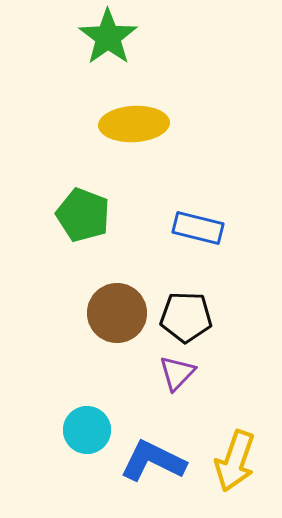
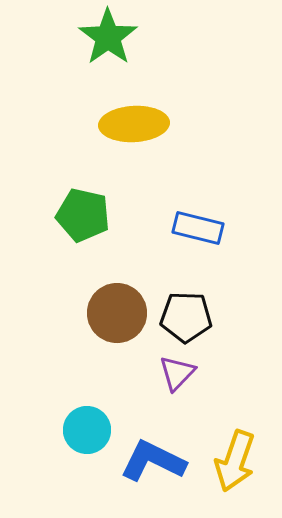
green pentagon: rotated 8 degrees counterclockwise
